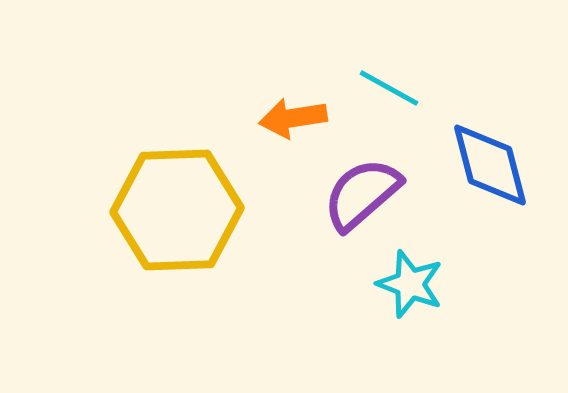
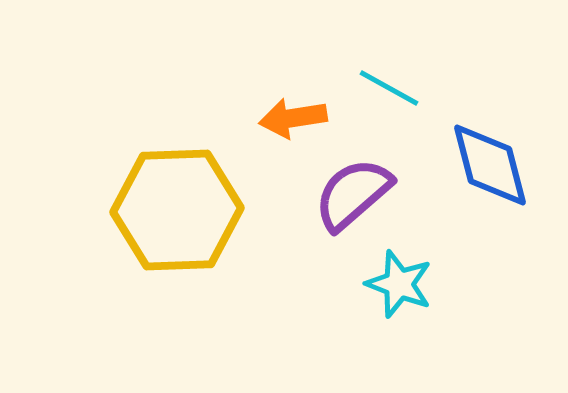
purple semicircle: moved 9 px left
cyan star: moved 11 px left
